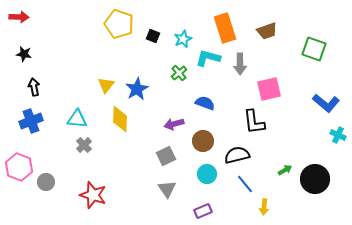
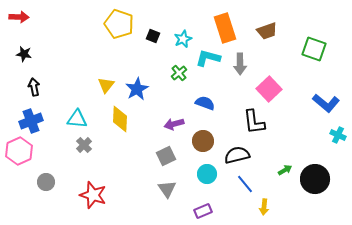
pink square: rotated 30 degrees counterclockwise
pink hexagon: moved 16 px up; rotated 16 degrees clockwise
